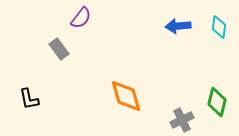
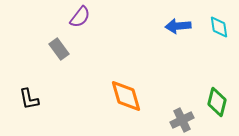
purple semicircle: moved 1 px left, 1 px up
cyan diamond: rotated 15 degrees counterclockwise
